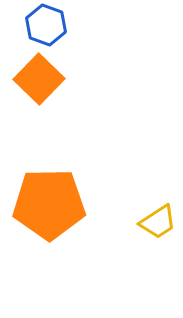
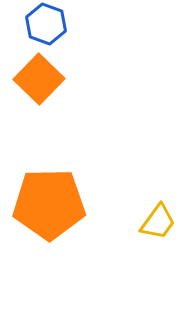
blue hexagon: moved 1 px up
yellow trapezoid: rotated 21 degrees counterclockwise
